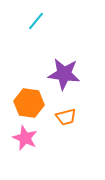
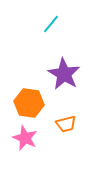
cyan line: moved 15 px right, 3 px down
purple star: rotated 24 degrees clockwise
orange trapezoid: moved 7 px down
